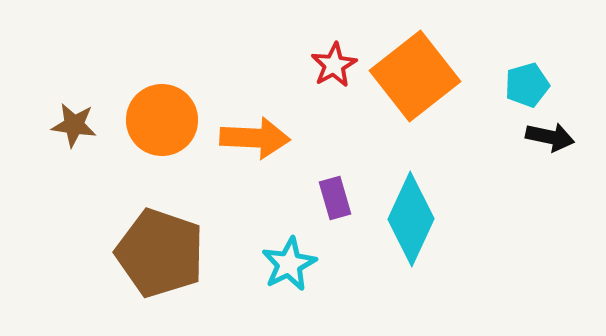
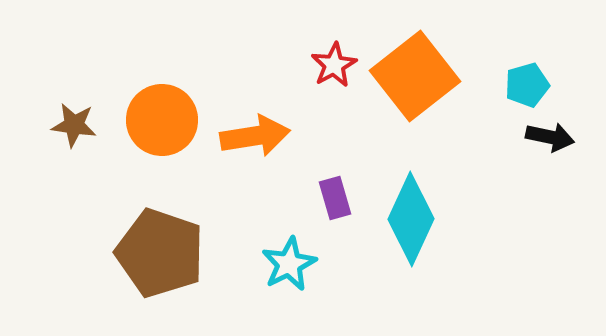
orange arrow: moved 2 px up; rotated 12 degrees counterclockwise
